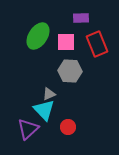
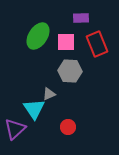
cyan triangle: moved 10 px left, 1 px up; rotated 10 degrees clockwise
purple triangle: moved 13 px left
